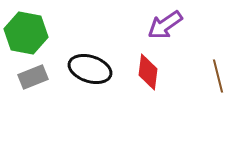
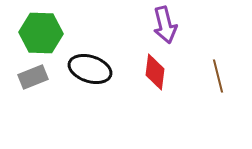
purple arrow: rotated 69 degrees counterclockwise
green hexagon: moved 15 px right; rotated 9 degrees counterclockwise
red diamond: moved 7 px right
